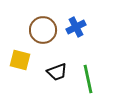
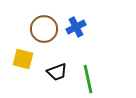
brown circle: moved 1 px right, 1 px up
yellow square: moved 3 px right, 1 px up
